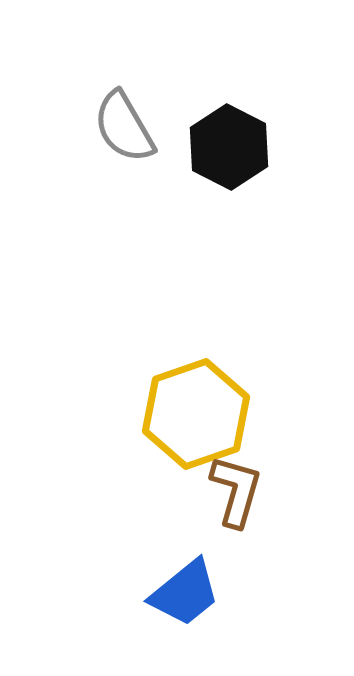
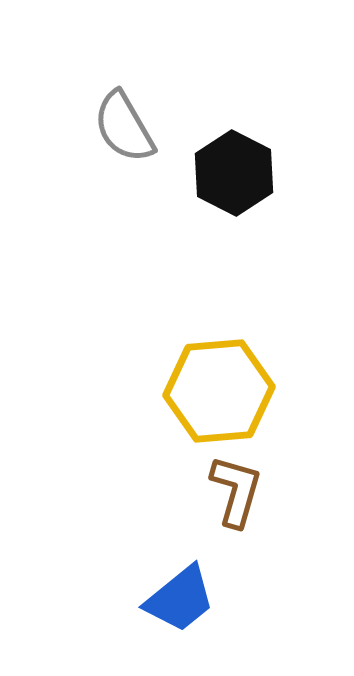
black hexagon: moved 5 px right, 26 px down
yellow hexagon: moved 23 px right, 23 px up; rotated 14 degrees clockwise
blue trapezoid: moved 5 px left, 6 px down
